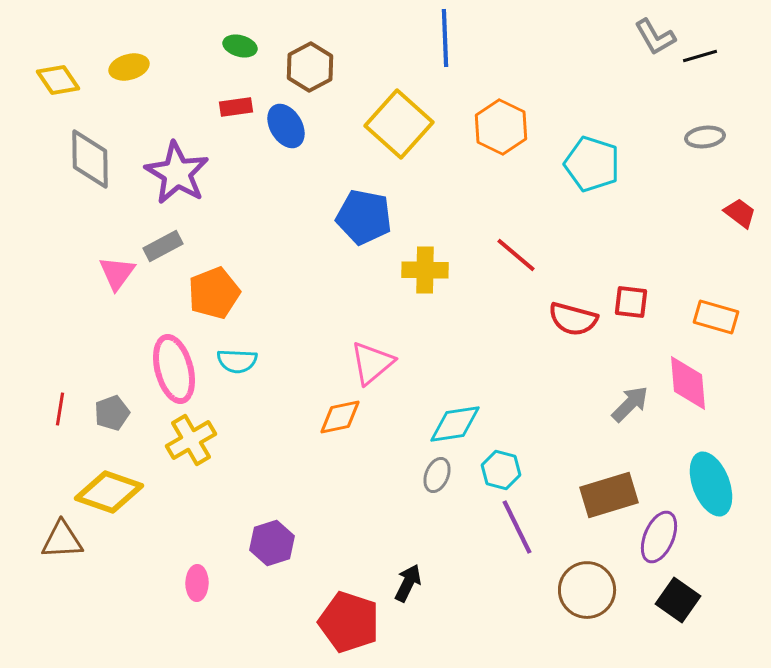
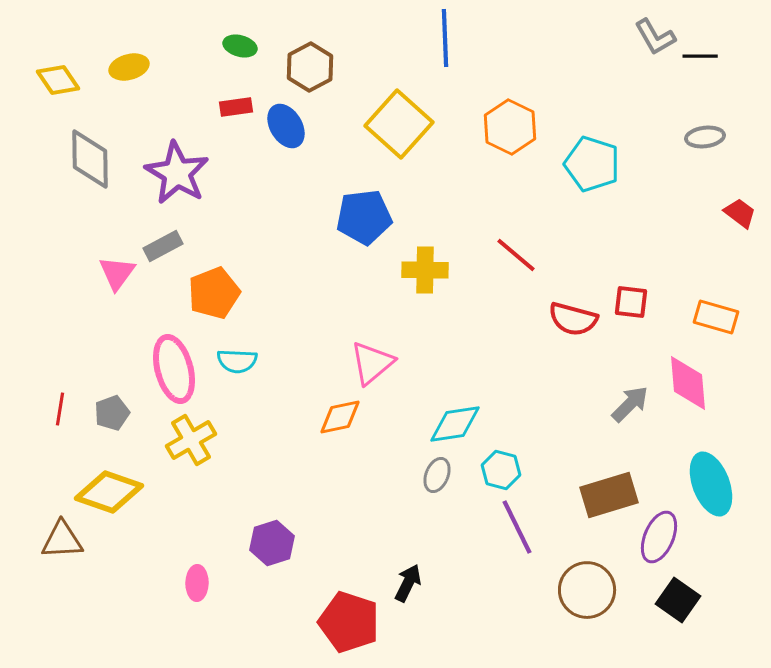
black line at (700, 56): rotated 16 degrees clockwise
orange hexagon at (501, 127): moved 9 px right
blue pentagon at (364, 217): rotated 18 degrees counterclockwise
